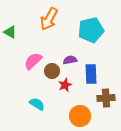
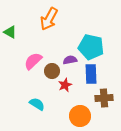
cyan pentagon: moved 17 px down; rotated 25 degrees clockwise
brown cross: moved 2 px left
